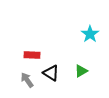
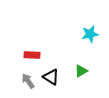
cyan star: rotated 24 degrees clockwise
black triangle: moved 4 px down
gray arrow: moved 1 px right, 1 px down
